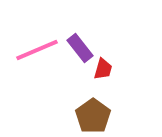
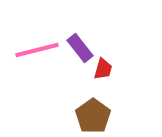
pink line: rotated 9 degrees clockwise
